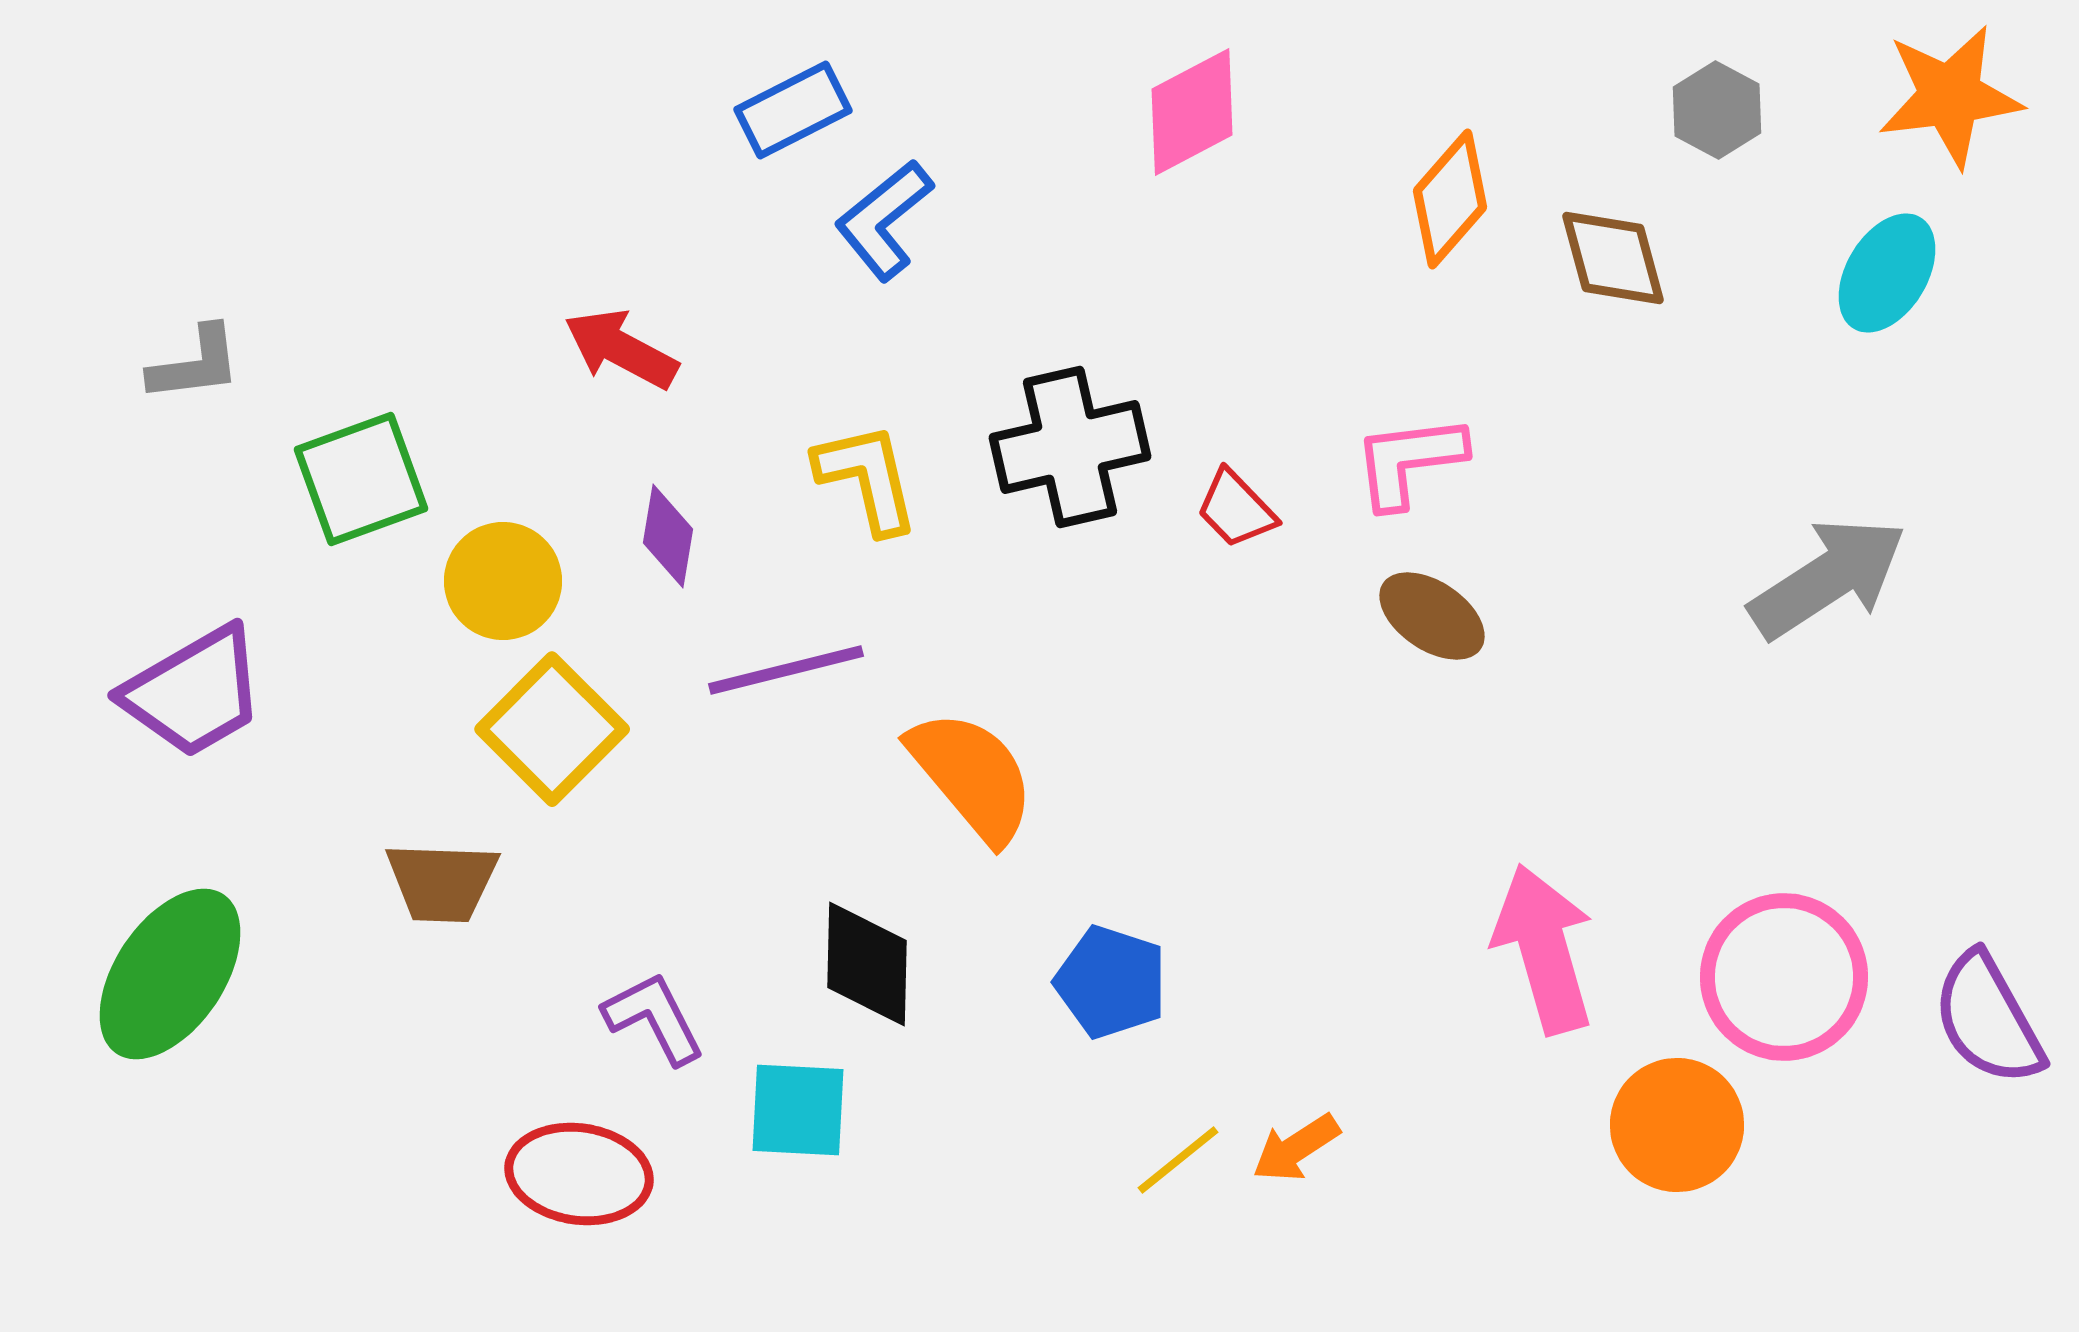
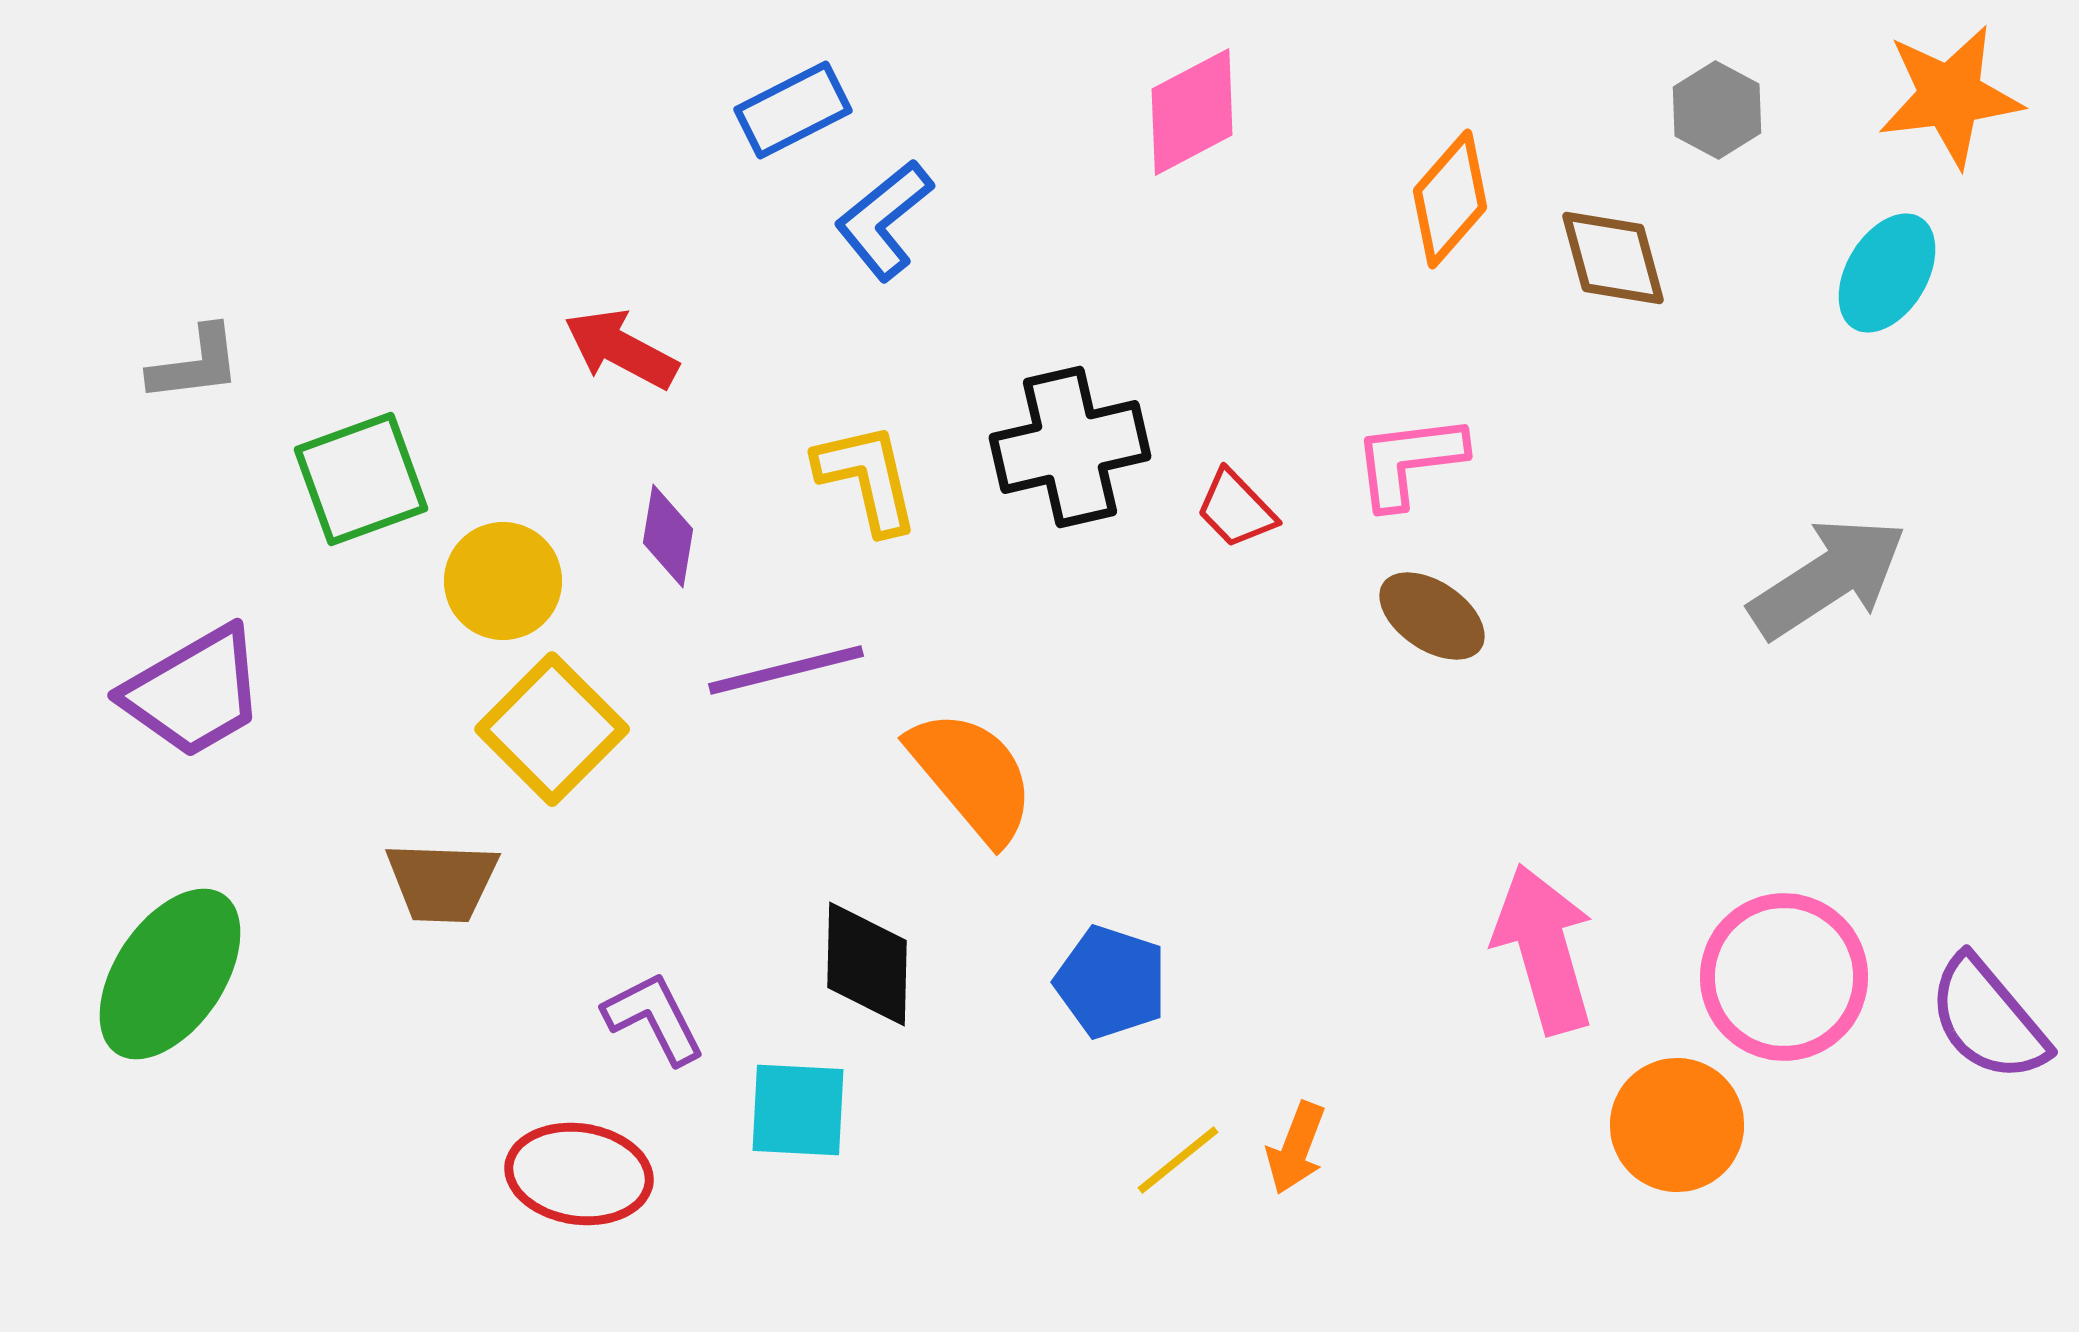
purple semicircle: rotated 11 degrees counterclockwise
orange arrow: rotated 36 degrees counterclockwise
